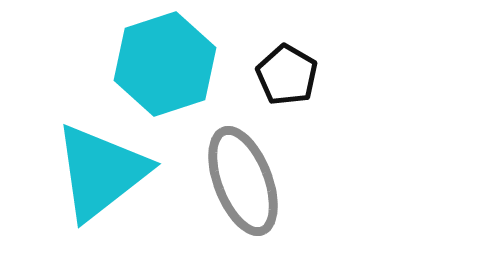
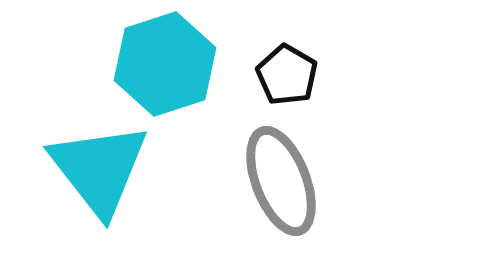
cyan triangle: moved 2 px left, 3 px up; rotated 30 degrees counterclockwise
gray ellipse: moved 38 px right
